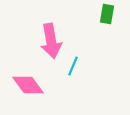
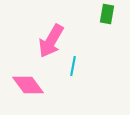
pink arrow: rotated 40 degrees clockwise
cyan line: rotated 12 degrees counterclockwise
